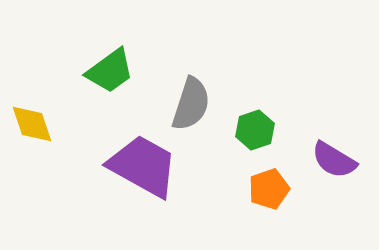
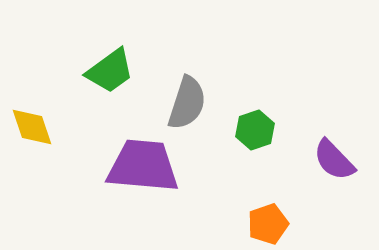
gray semicircle: moved 4 px left, 1 px up
yellow diamond: moved 3 px down
purple semicircle: rotated 15 degrees clockwise
purple trapezoid: rotated 24 degrees counterclockwise
orange pentagon: moved 1 px left, 35 px down
